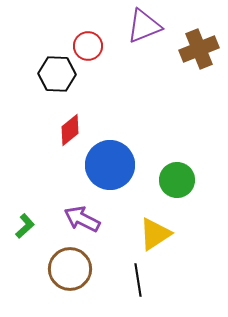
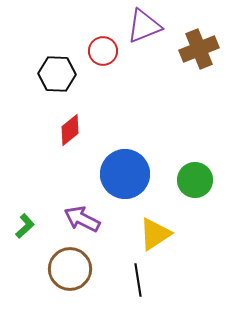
red circle: moved 15 px right, 5 px down
blue circle: moved 15 px right, 9 px down
green circle: moved 18 px right
